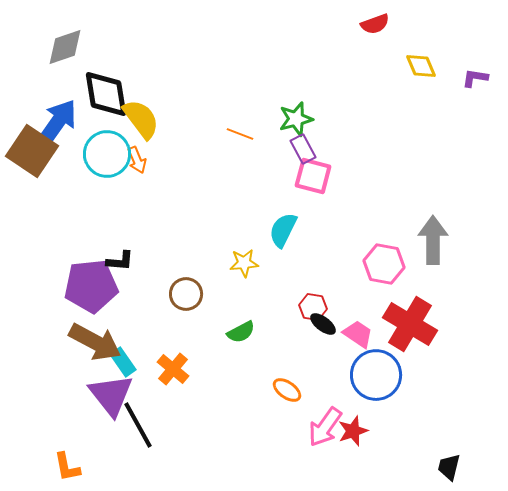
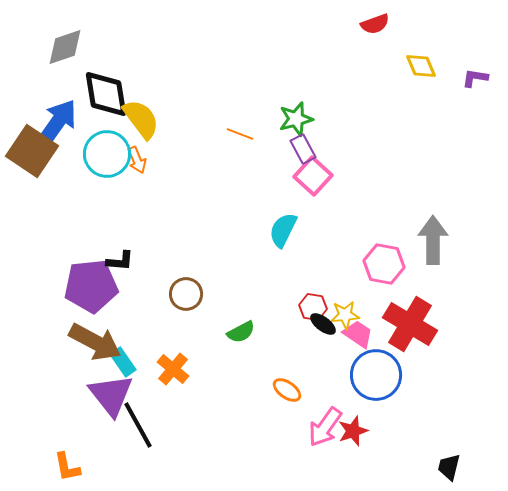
pink square: rotated 27 degrees clockwise
yellow star: moved 101 px right, 52 px down
